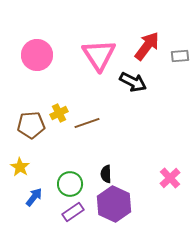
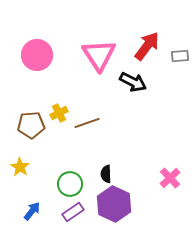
blue arrow: moved 2 px left, 14 px down
